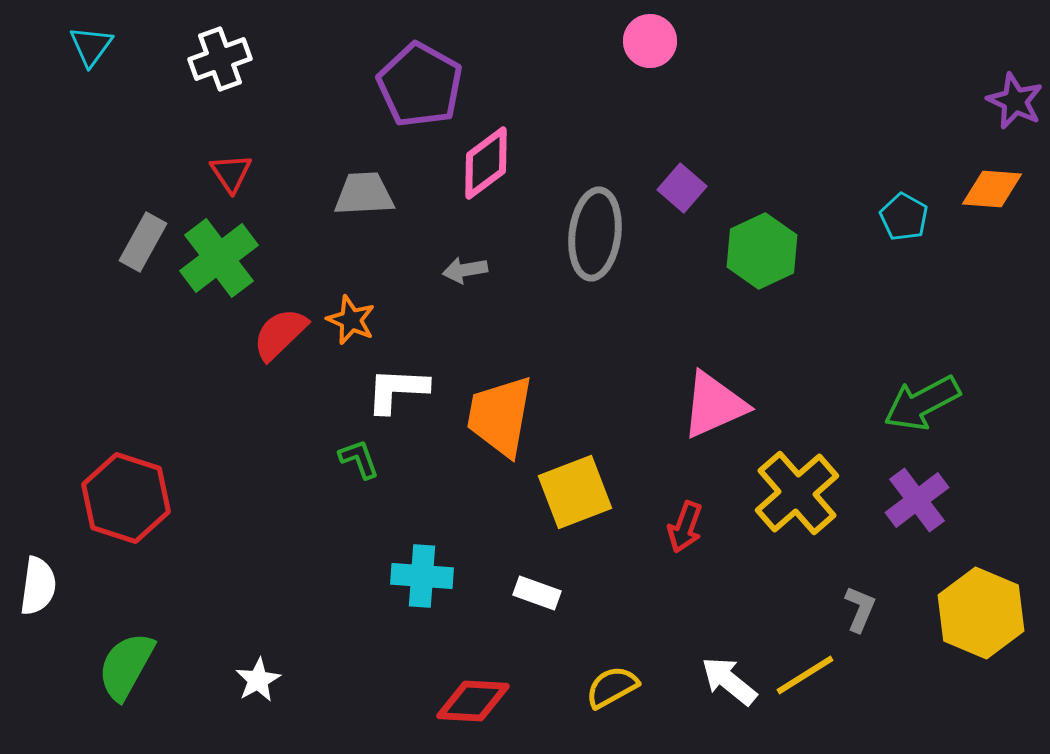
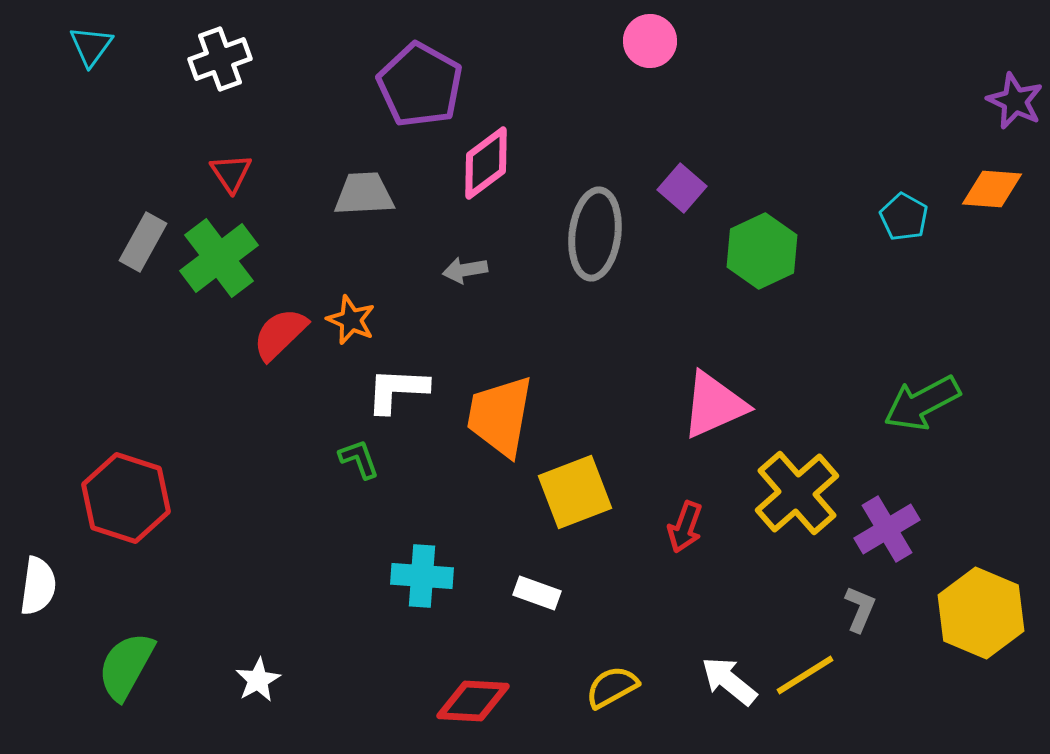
purple cross: moved 30 px left, 29 px down; rotated 6 degrees clockwise
